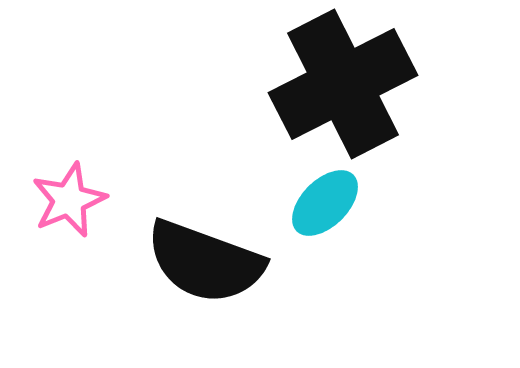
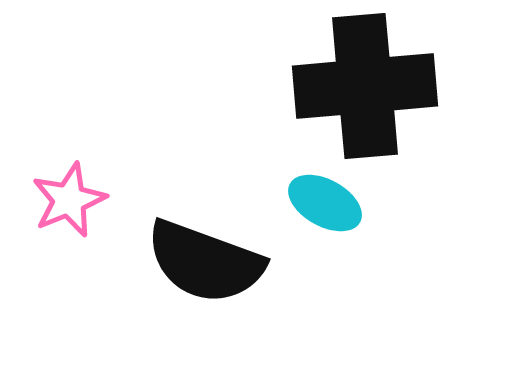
black cross: moved 22 px right, 2 px down; rotated 22 degrees clockwise
cyan ellipse: rotated 74 degrees clockwise
